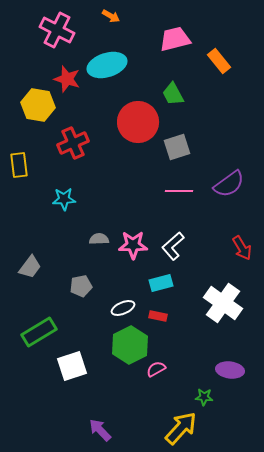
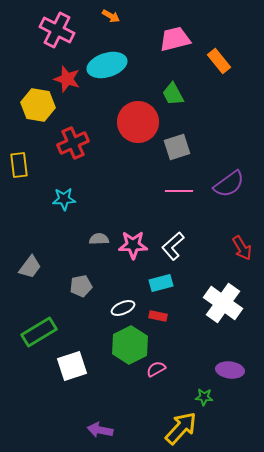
purple arrow: rotated 35 degrees counterclockwise
